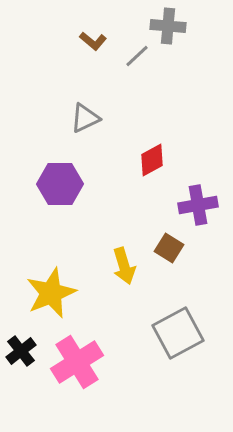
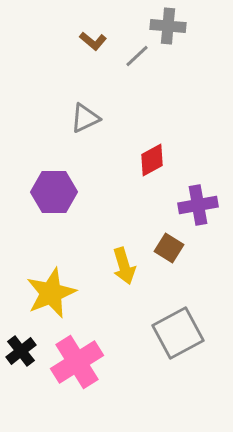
purple hexagon: moved 6 px left, 8 px down
